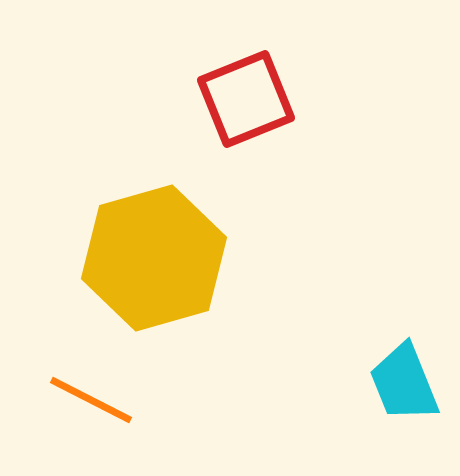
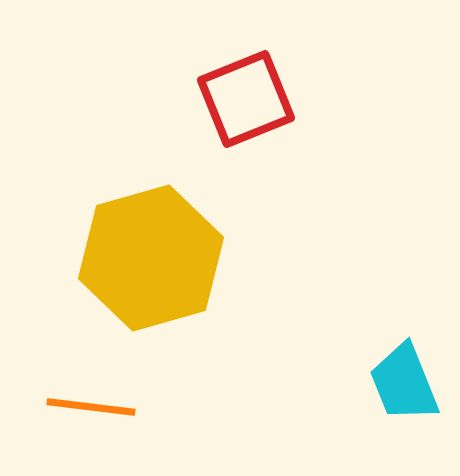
yellow hexagon: moved 3 px left
orange line: moved 7 px down; rotated 20 degrees counterclockwise
